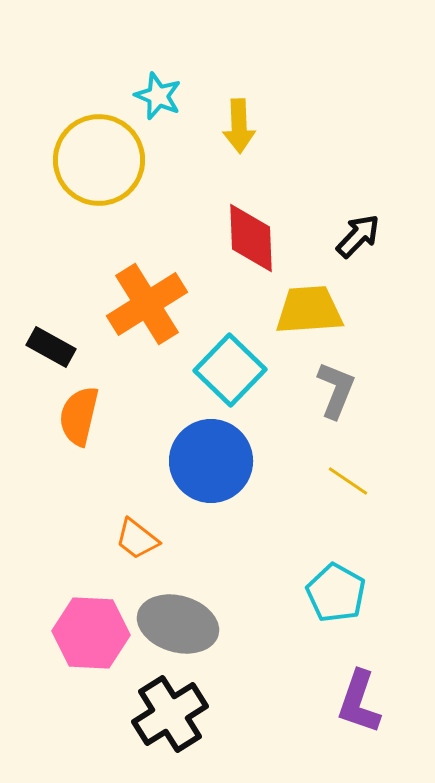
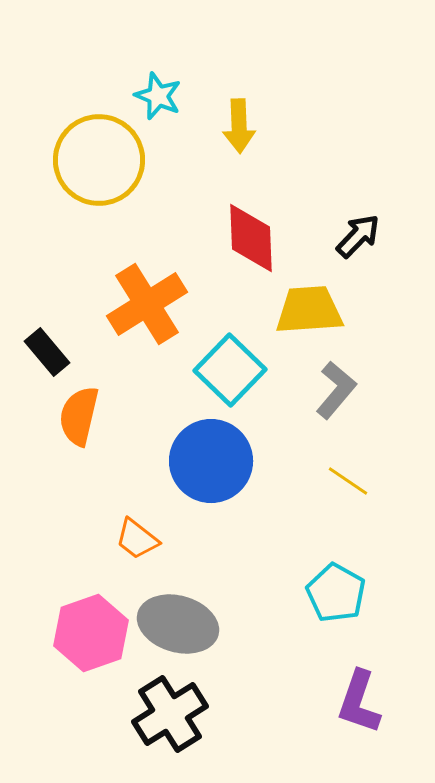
black rectangle: moved 4 px left, 5 px down; rotated 21 degrees clockwise
gray L-shape: rotated 18 degrees clockwise
pink hexagon: rotated 22 degrees counterclockwise
